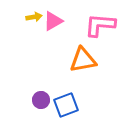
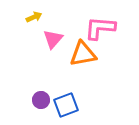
yellow arrow: rotated 14 degrees counterclockwise
pink triangle: moved 18 px down; rotated 20 degrees counterclockwise
pink L-shape: moved 3 px down
orange triangle: moved 6 px up
